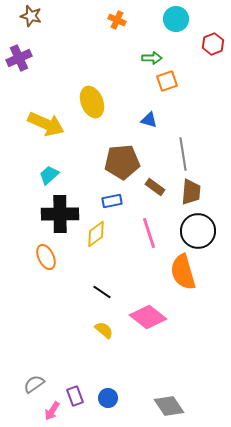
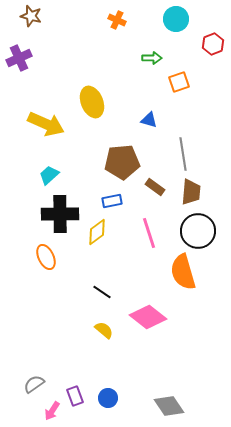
orange square: moved 12 px right, 1 px down
yellow diamond: moved 1 px right, 2 px up
